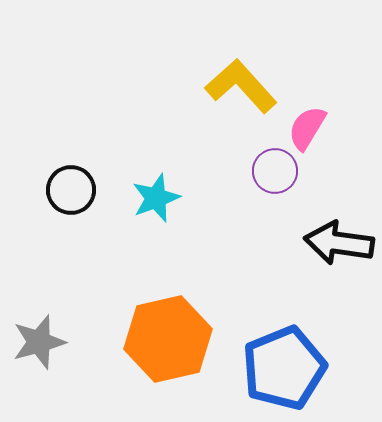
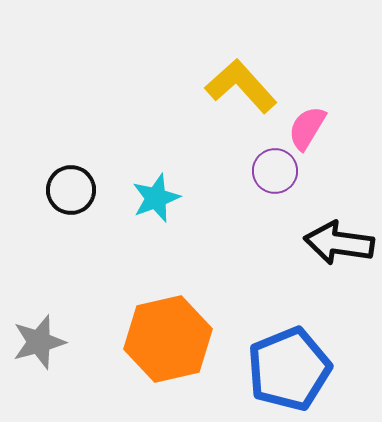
blue pentagon: moved 5 px right, 1 px down
